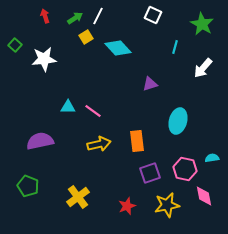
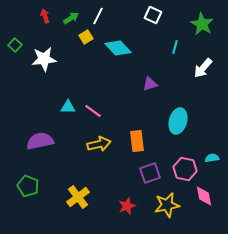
green arrow: moved 4 px left
